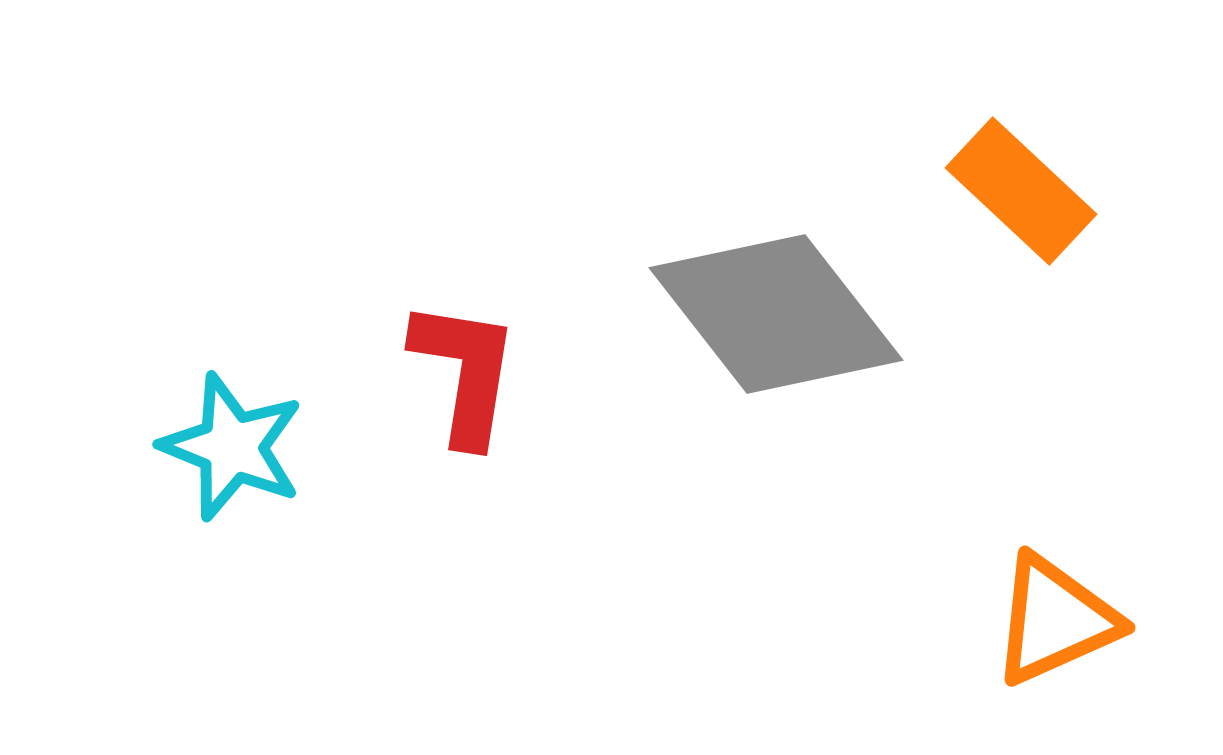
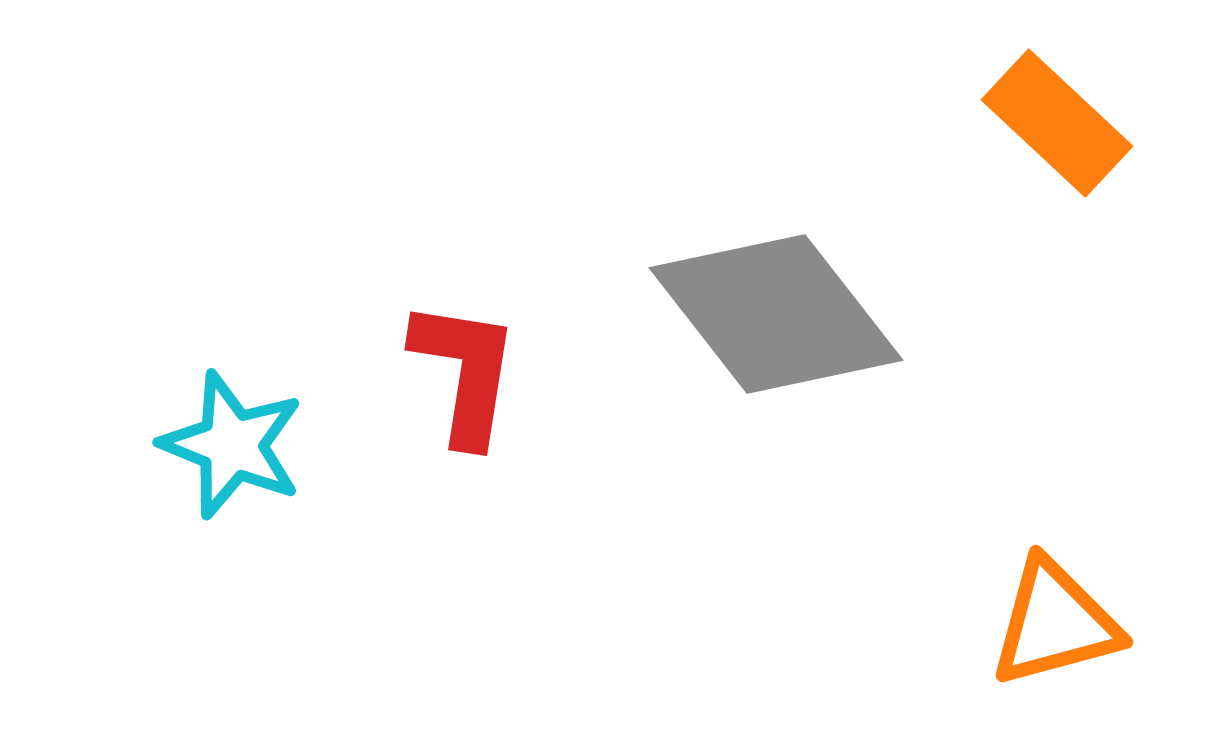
orange rectangle: moved 36 px right, 68 px up
cyan star: moved 2 px up
orange triangle: moved 3 px down; rotated 9 degrees clockwise
